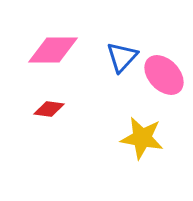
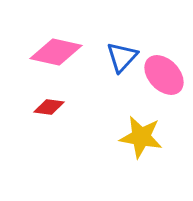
pink diamond: moved 3 px right, 2 px down; rotated 12 degrees clockwise
red diamond: moved 2 px up
yellow star: moved 1 px left, 1 px up
